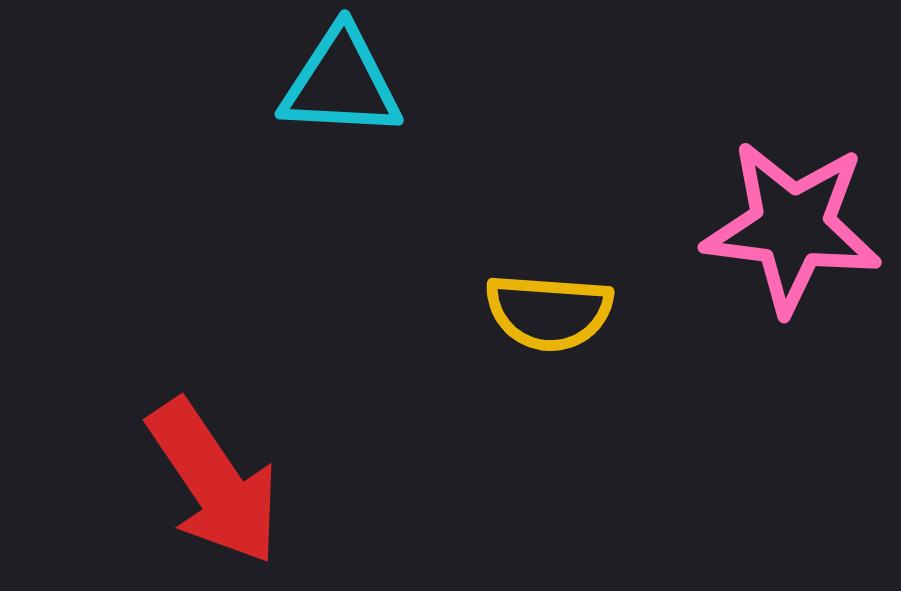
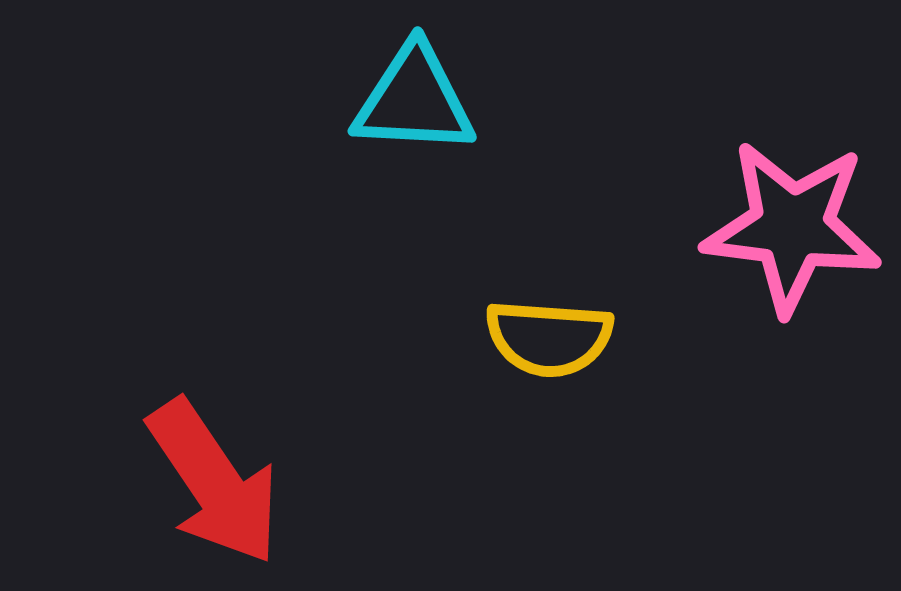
cyan triangle: moved 73 px right, 17 px down
yellow semicircle: moved 26 px down
